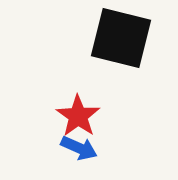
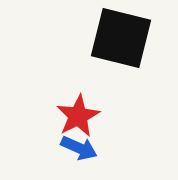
red star: rotated 9 degrees clockwise
